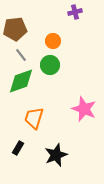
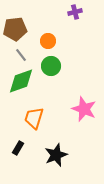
orange circle: moved 5 px left
green circle: moved 1 px right, 1 px down
